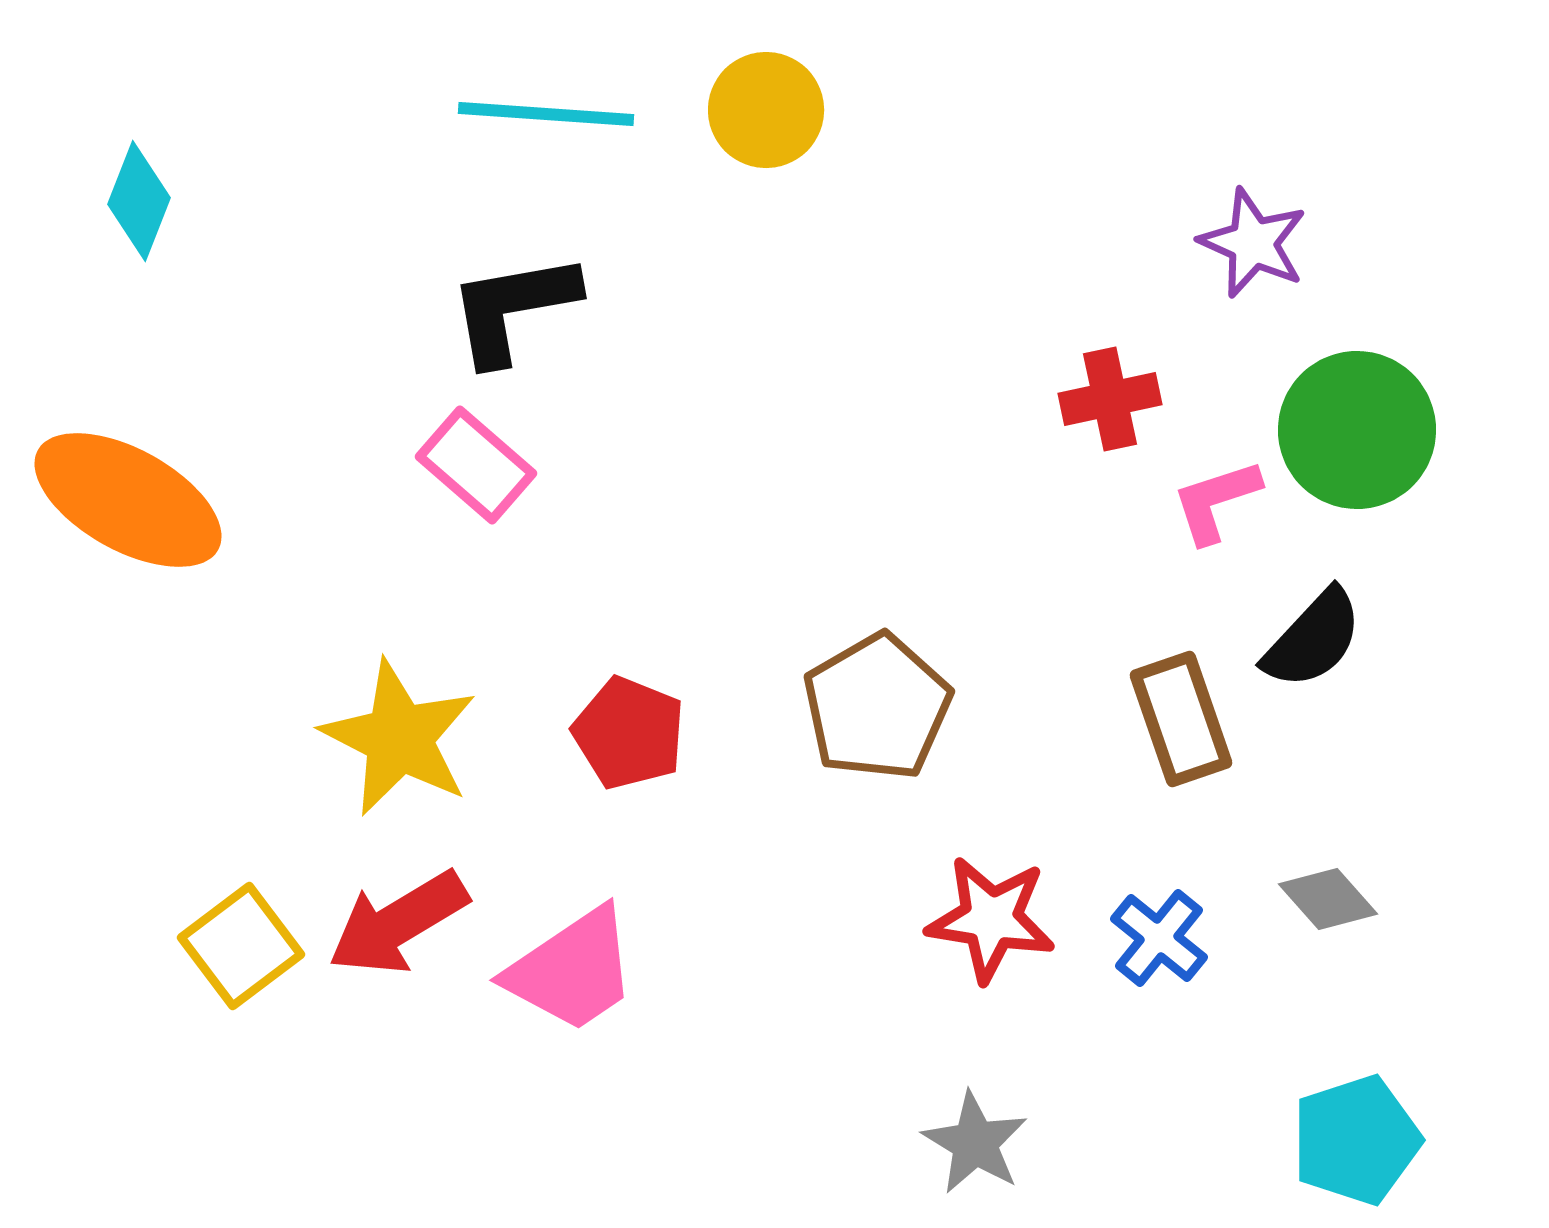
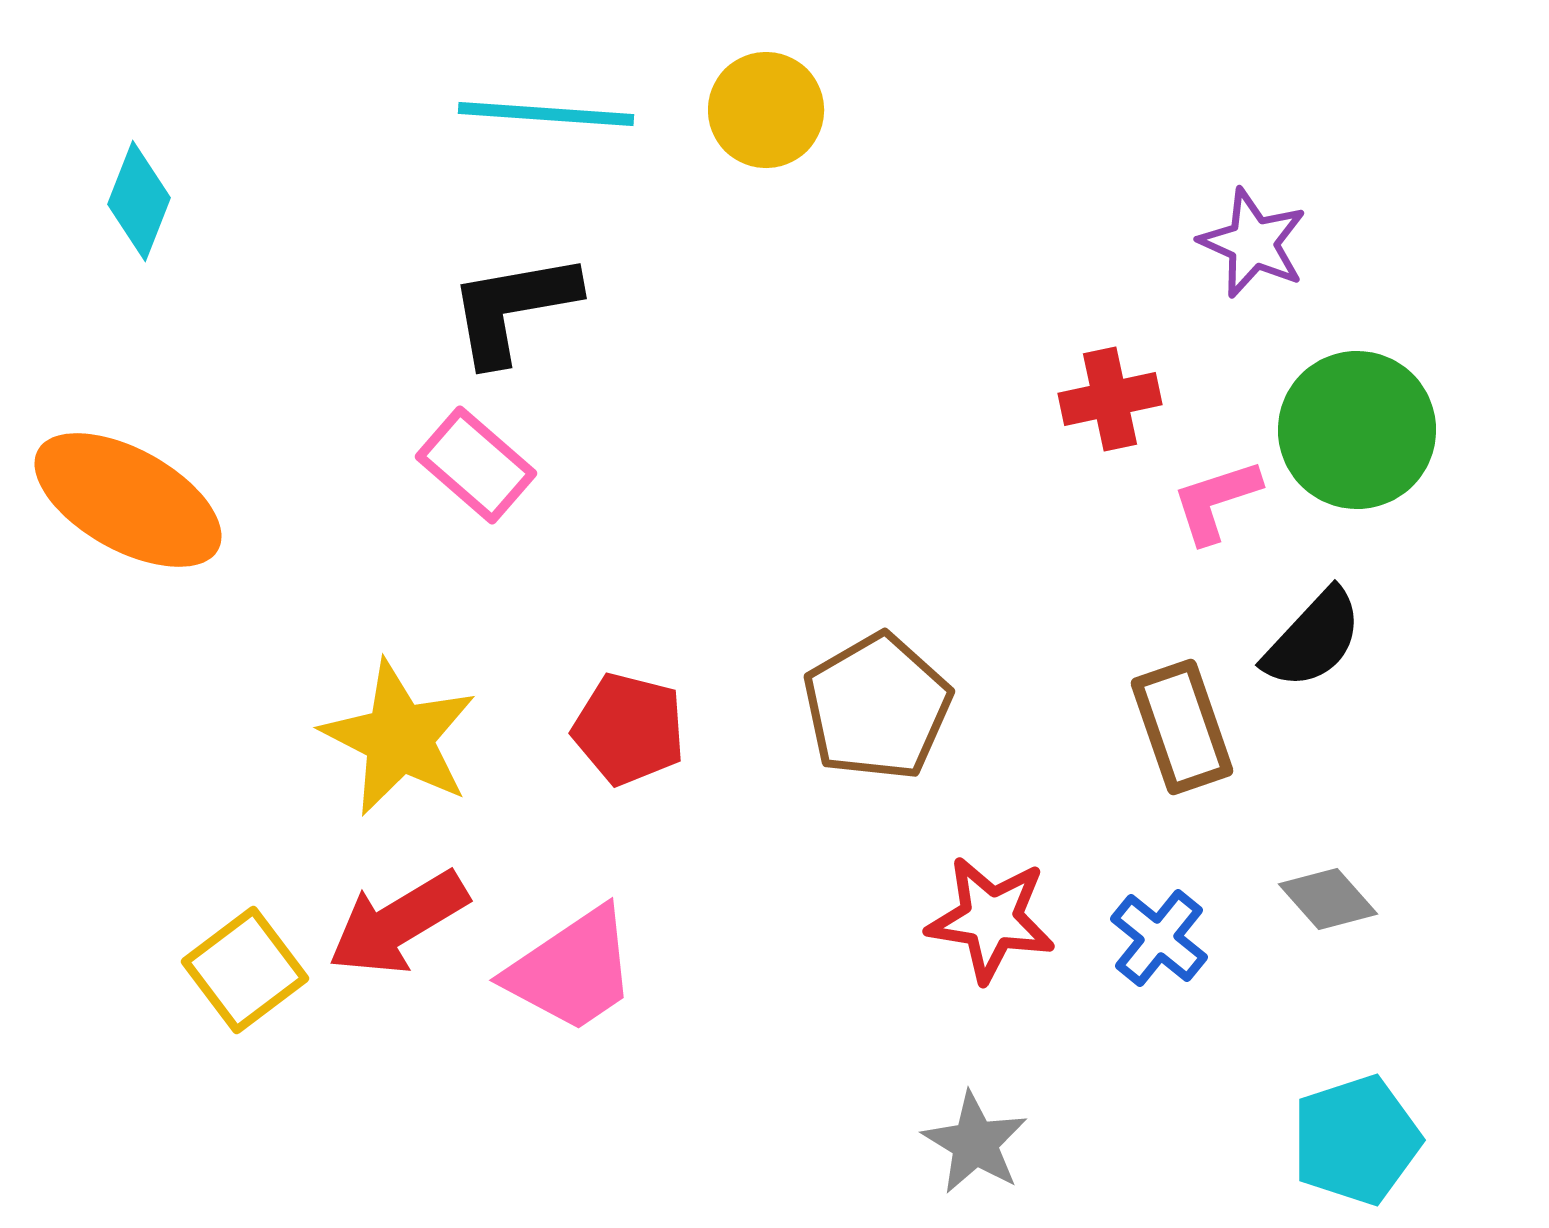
brown rectangle: moved 1 px right, 8 px down
red pentagon: moved 4 px up; rotated 8 degrees counterclockwise
yellow square: moved 4 px right, 24 px down
